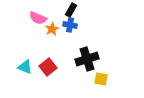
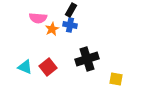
pink semicircle: rotated 18 degrees counterclockwise
yellow square: moved 15 px right
